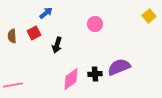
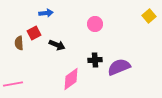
blue arrow: rotated 32 degrees clockwise
brown semicircle: moved 7 px right, 7 px down
black arrow: rotated 84 degrees counterclockwise
black cross: moved 14 px up
pink line: moved 1 px up
